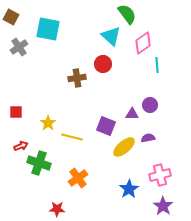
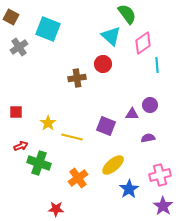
cyan square: rotated 10 degrees clockwise
yellow ellipse: moved 11 px left, 18 px down
red star: moved 1 px left
